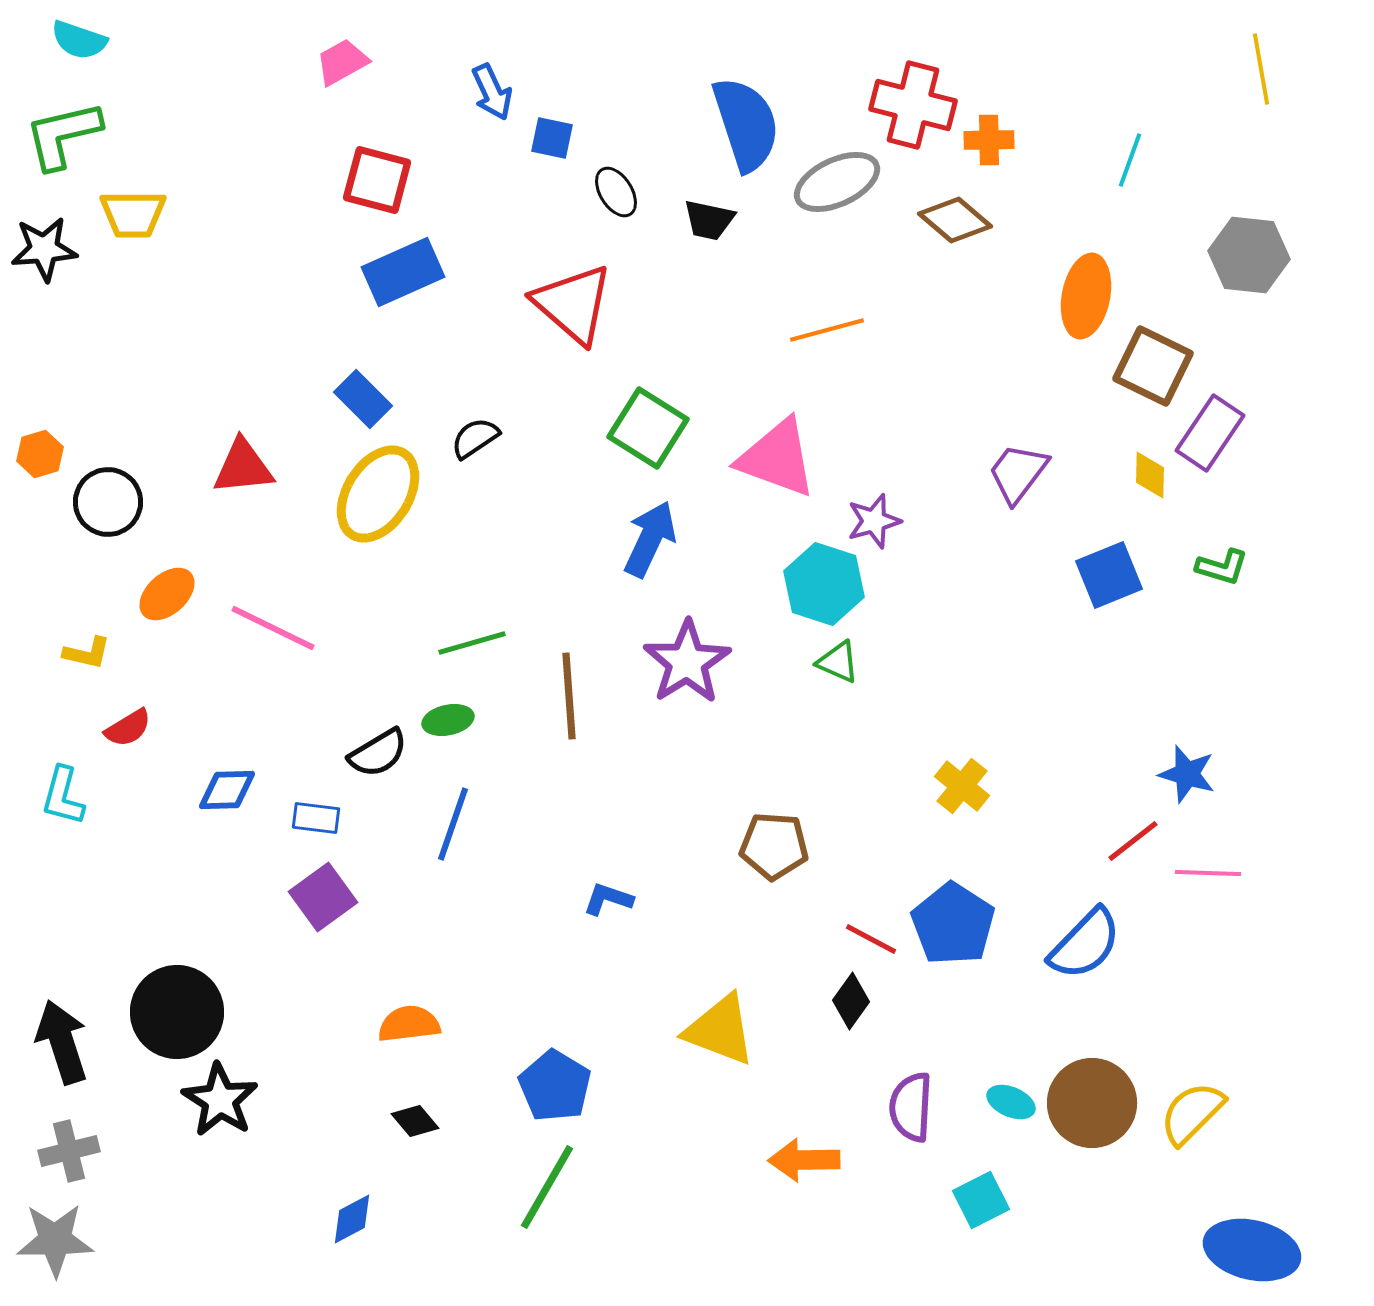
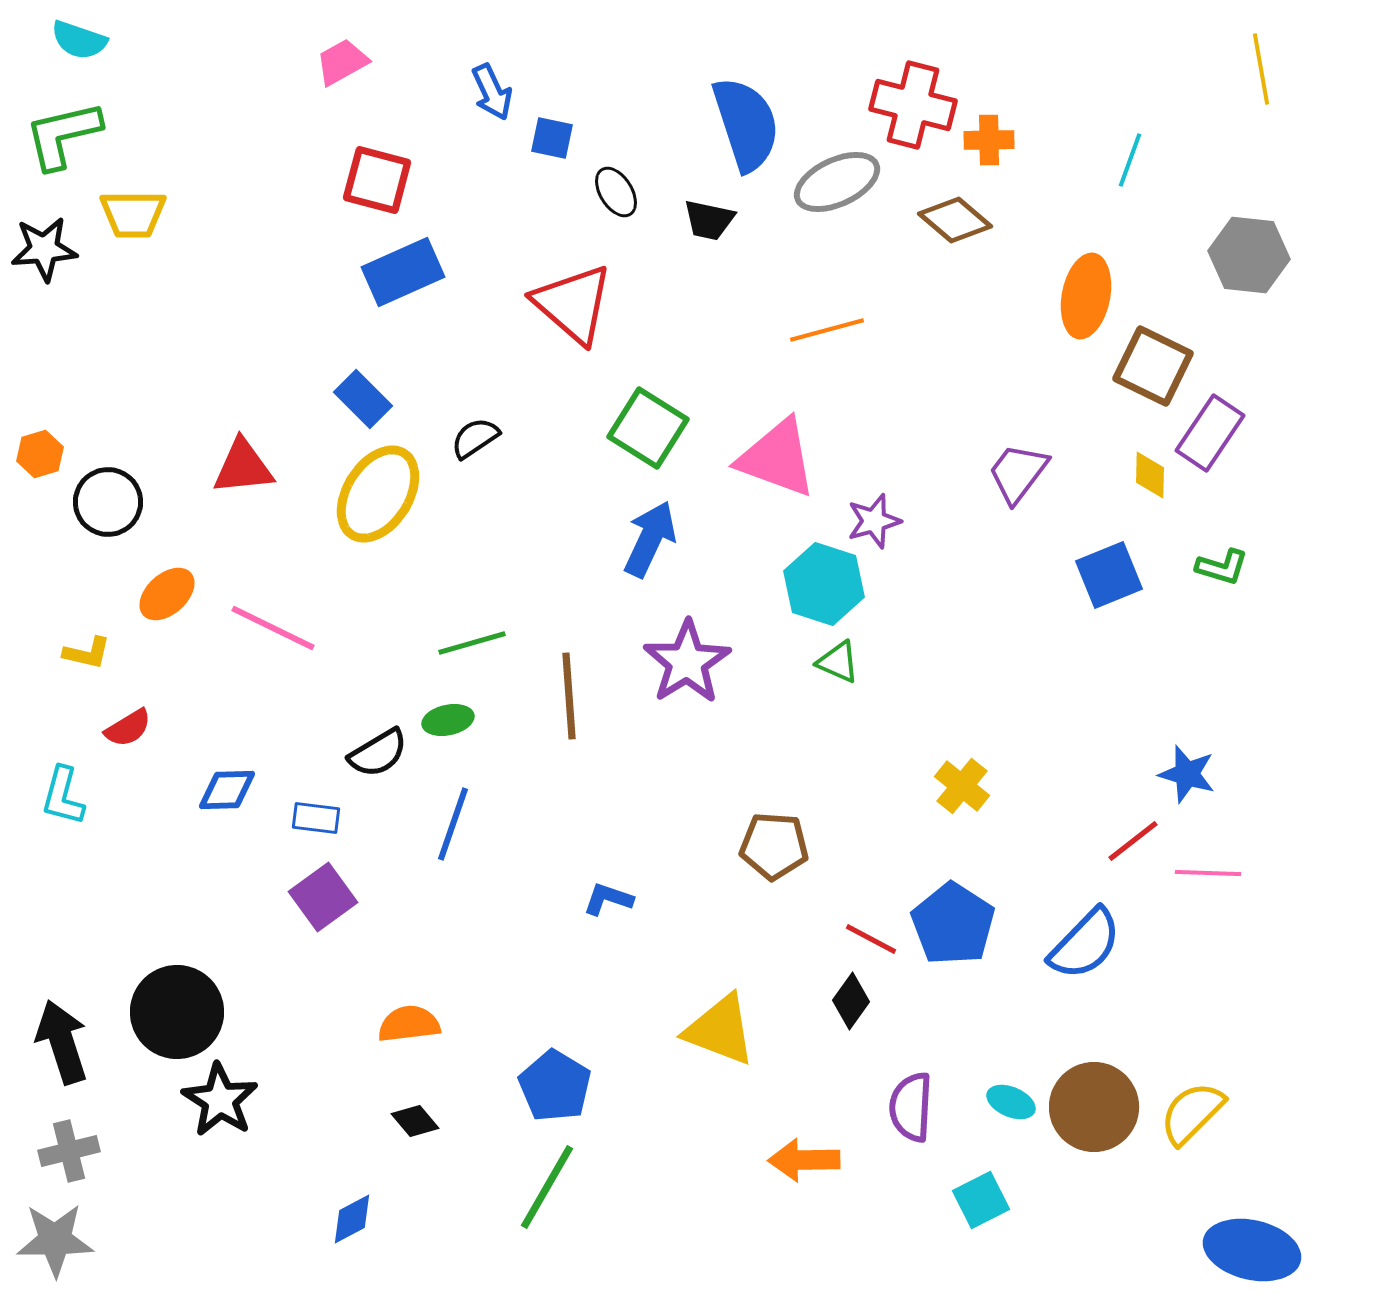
brown circle at (1092, 1103): moved 2 px right, 4 px down
